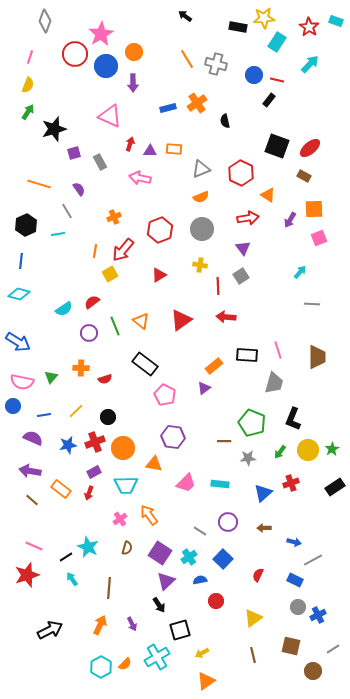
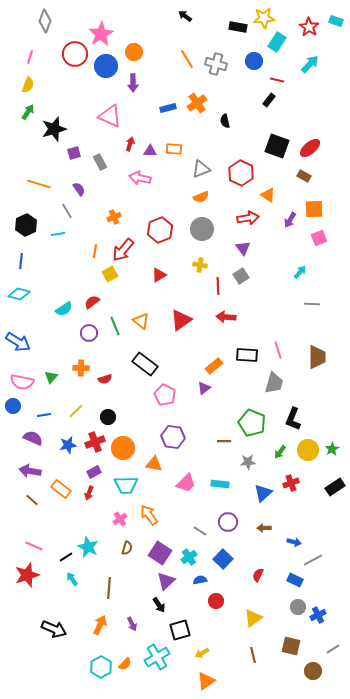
blue circle at (254, 75): moved 14 px up
gray star at (248, 458): moved 4 px down
black arrow at (50, 630): moved 4 px right, 1 px up; rotated 50 degrees clockwise
